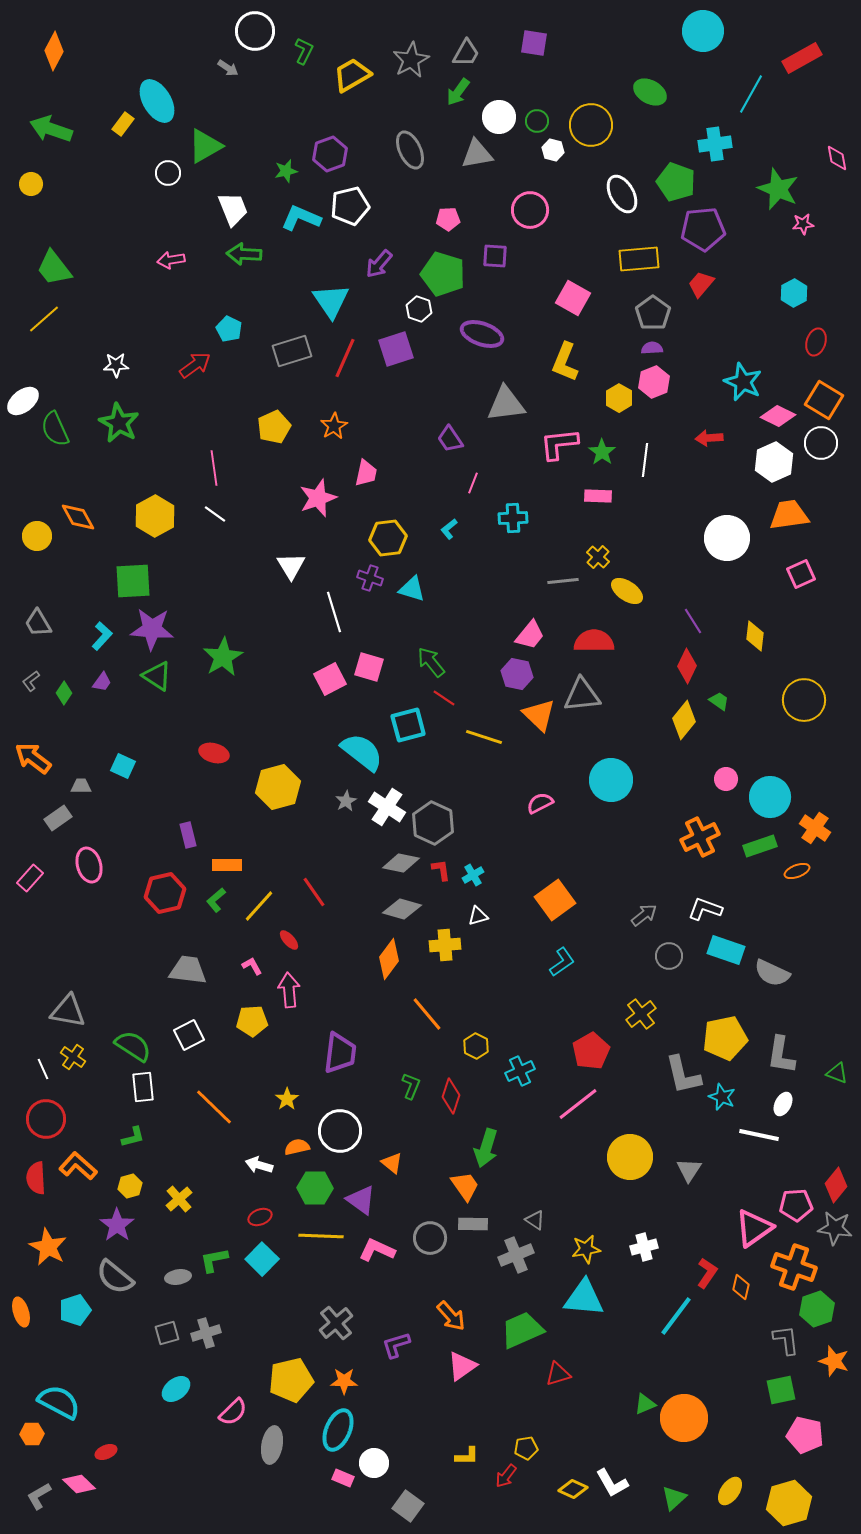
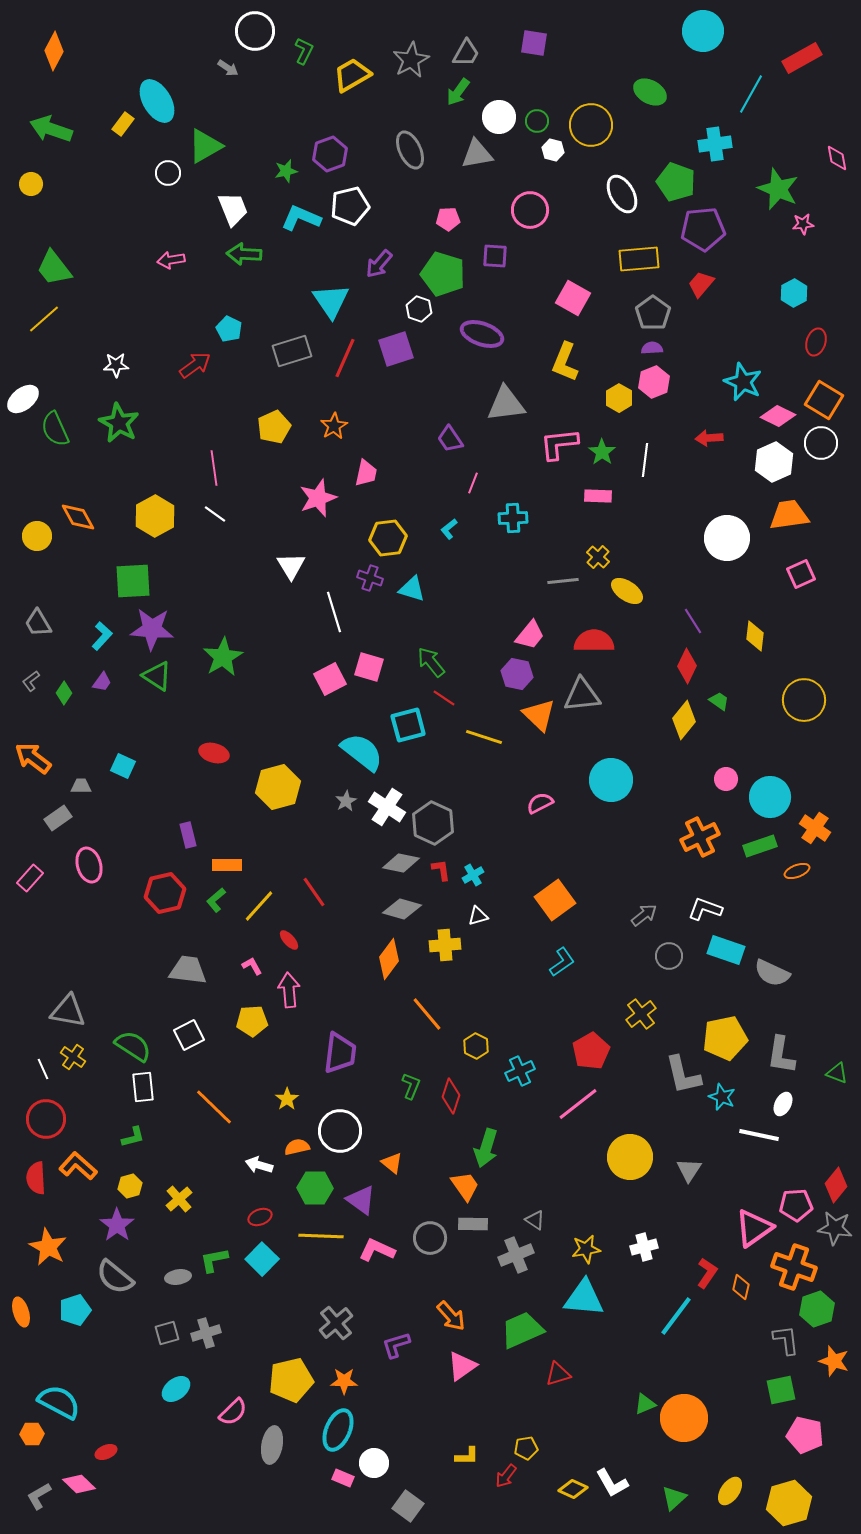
white ellipse at (23, 401): moved 2 px up
